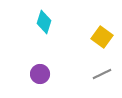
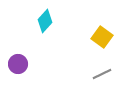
cyan diamond: moved 1 px right, 1 px up; rotated 25 degrees clockwise
purple circle: moved 22 px left, 10 px up
